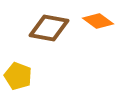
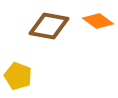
brown diamond: moved 2 px up
